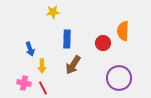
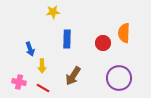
orange semicircle: moved 1 px right, 2 px down
brown arrow: moved 11 px down
pink cross: moved 5 px left, 1 px up
red line: rotated 32 degrees counterclockwise
